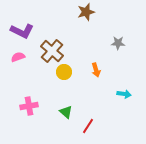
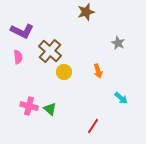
gray star: rotated 24 degrees clockwise
brown cross: moved 2 px left
pink semicircle: rotated 104 degrees clockwise
orange arrow: moved 2 px right, 1 px down
cyan arrow: moved 3 px left, 4 px down; rotated 32 degrees clockwise
pink cross: rotated 24 degrees clockwise
green triangle: moved 16 px left, 3 px up
red line: moved 5 px right
